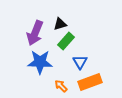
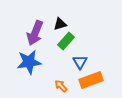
blue star: moved 11 px left; rotated 10 degrees counterclockwise
orange rectangle: moved 1 px right, 2 px up
